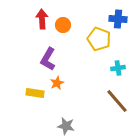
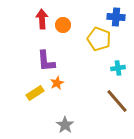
blue cross: moved 2 px left, 2 px up
purple L-shape: moved 2 px left, 2 px down; rotated 35 degrees counterclockwise
yellow rectangle: rotated 42 degrees counterclockwise
gray star: moved 1 px left, 1 px up; rotated 24 degrees clockwise
